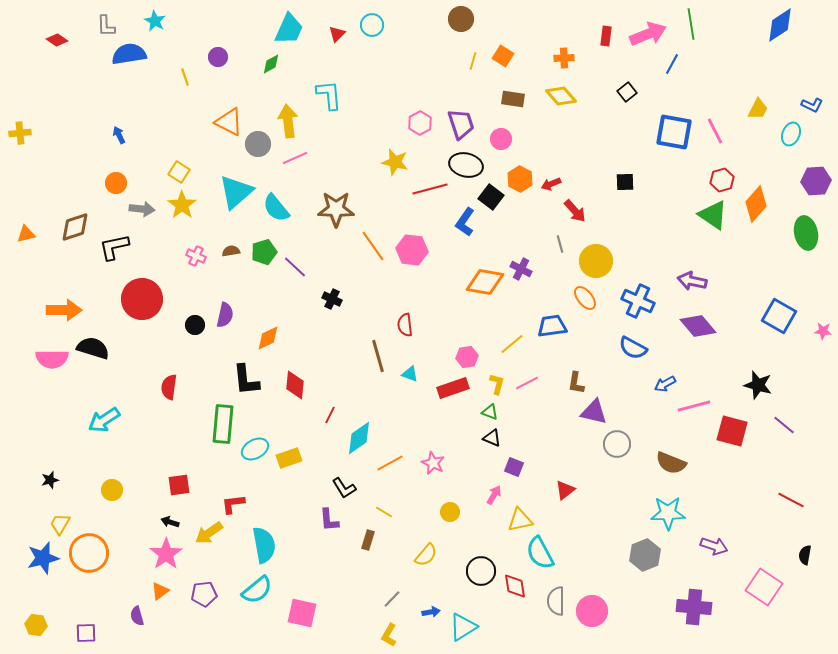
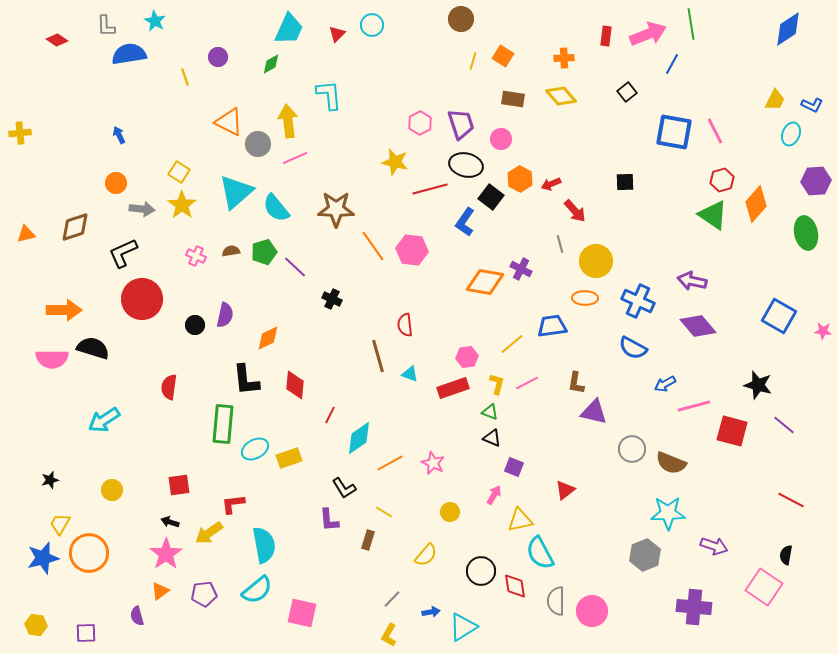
blue diamond at (780, 25): moved 8 px right, 4 px down
yellow trapezoid at (758, 109): moved 17 px right, 9 px up
black L-shape at (114, 247): moved 9 px right, 6 px down; rotated 12 degrees counterclockwise
orange ellipse at (585, 298): rotated 50 degrees counterclockwise
gray circle at (617, 444): moved 15 px right, 5 px down
black semicircle at (805, 555): moved 19 px left
